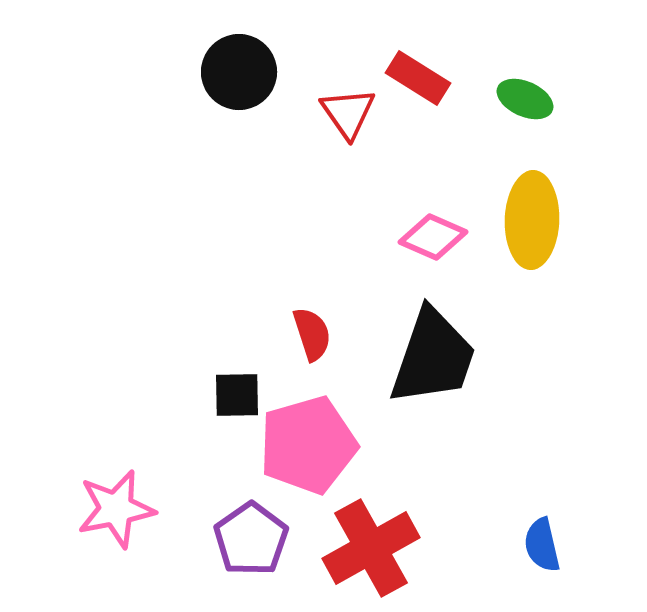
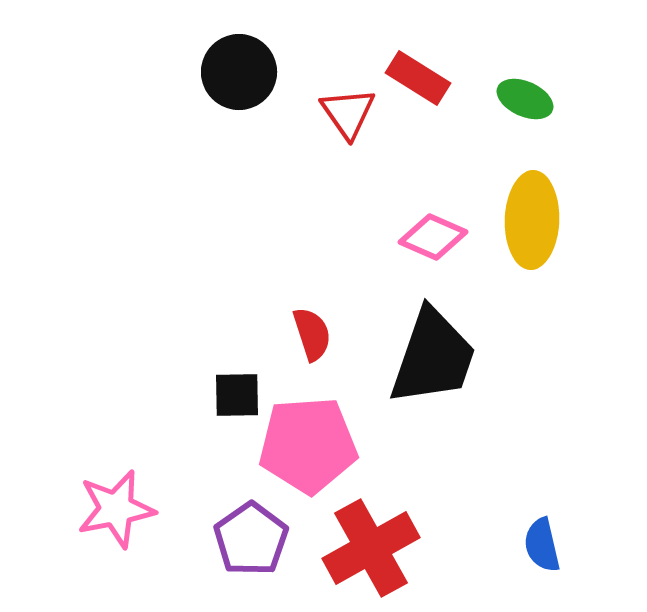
pink pentagon: rotated 12 degrees clockwise
